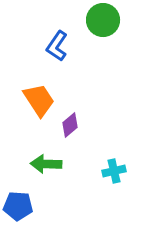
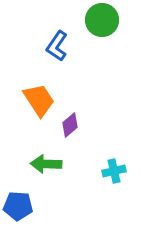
green circle: moved 1 px left
